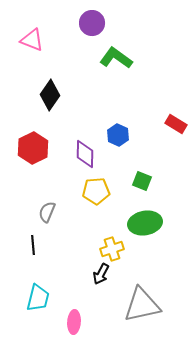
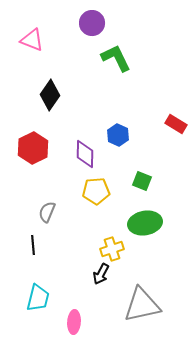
green L-shape: rotated 28 degrees clockwise
